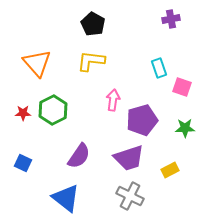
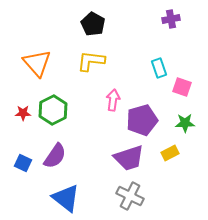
green star: moved 5 px up
purple semicircle: moved 24 px left
yellow rectangle: moved 17 px up
